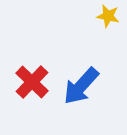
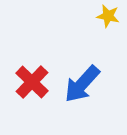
blue arrow: moved 1 px right, 2 px up
